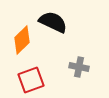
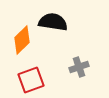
black semicircle: rotated 16 degrees counterclockwise
gray cross: rotated 30 degrees counterclockwise
